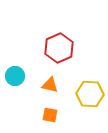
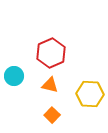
red hexagon: moved 8 px left, 5 px down
cyan circle: moved 1 px left
orange square: moved 2 px right; rotated 35 degrees clockwise
